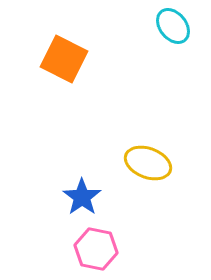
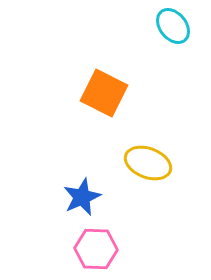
orange square: moved 40 px right, 34 px down
blue star: rotated 12 degrees clockwise
pink hexagon: rotated 9 degrees counterclockwise
